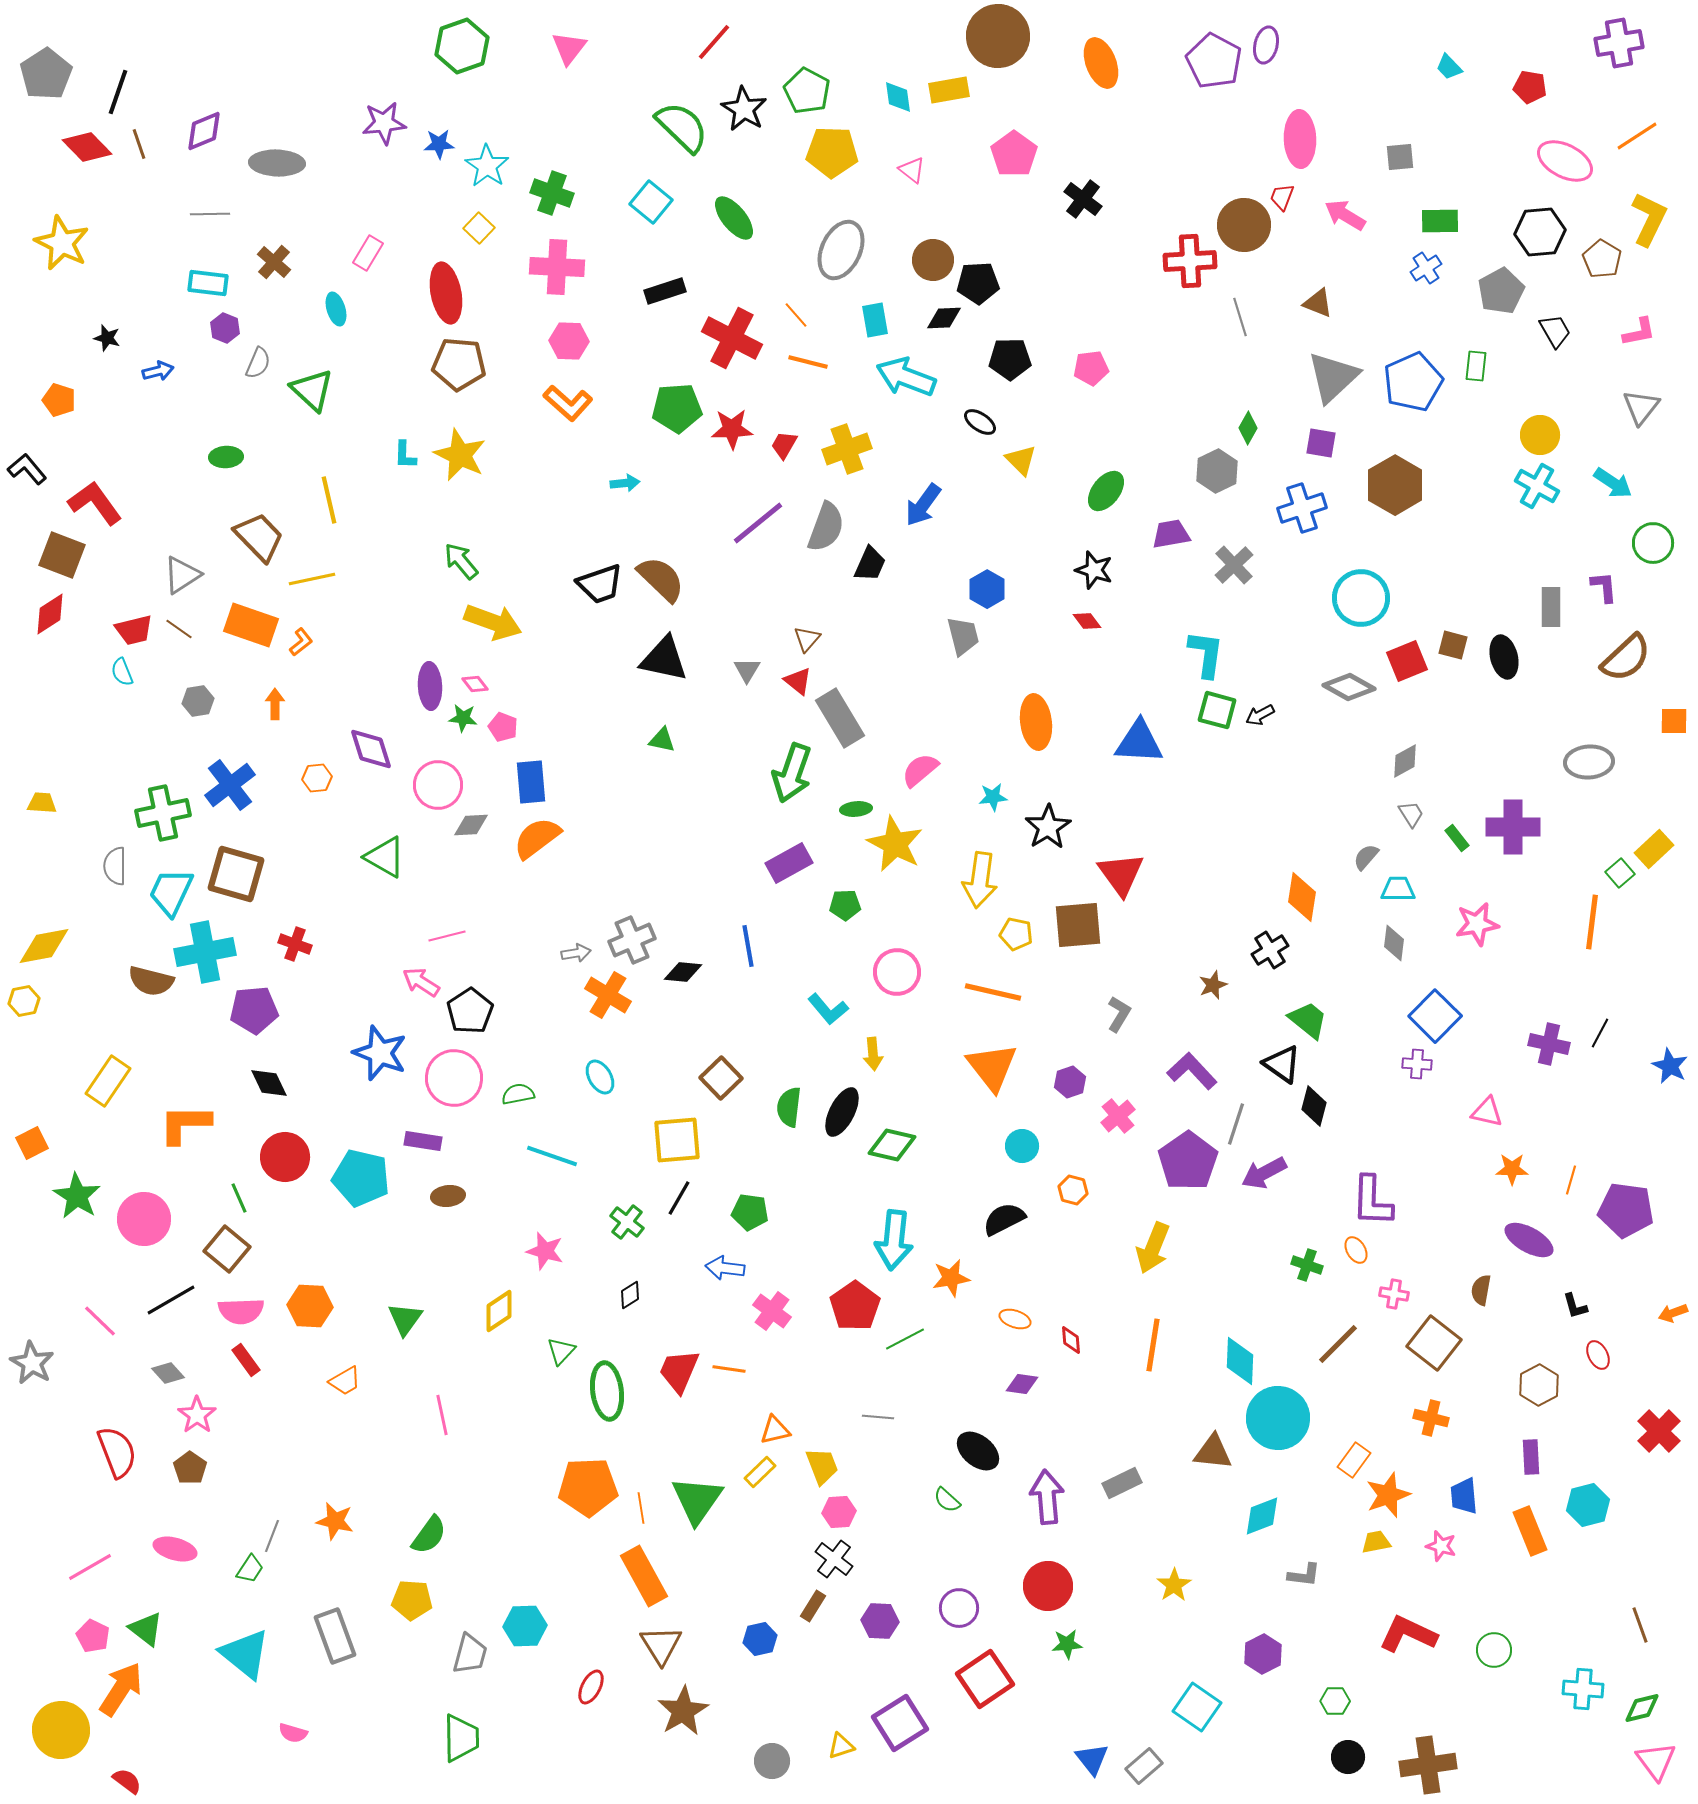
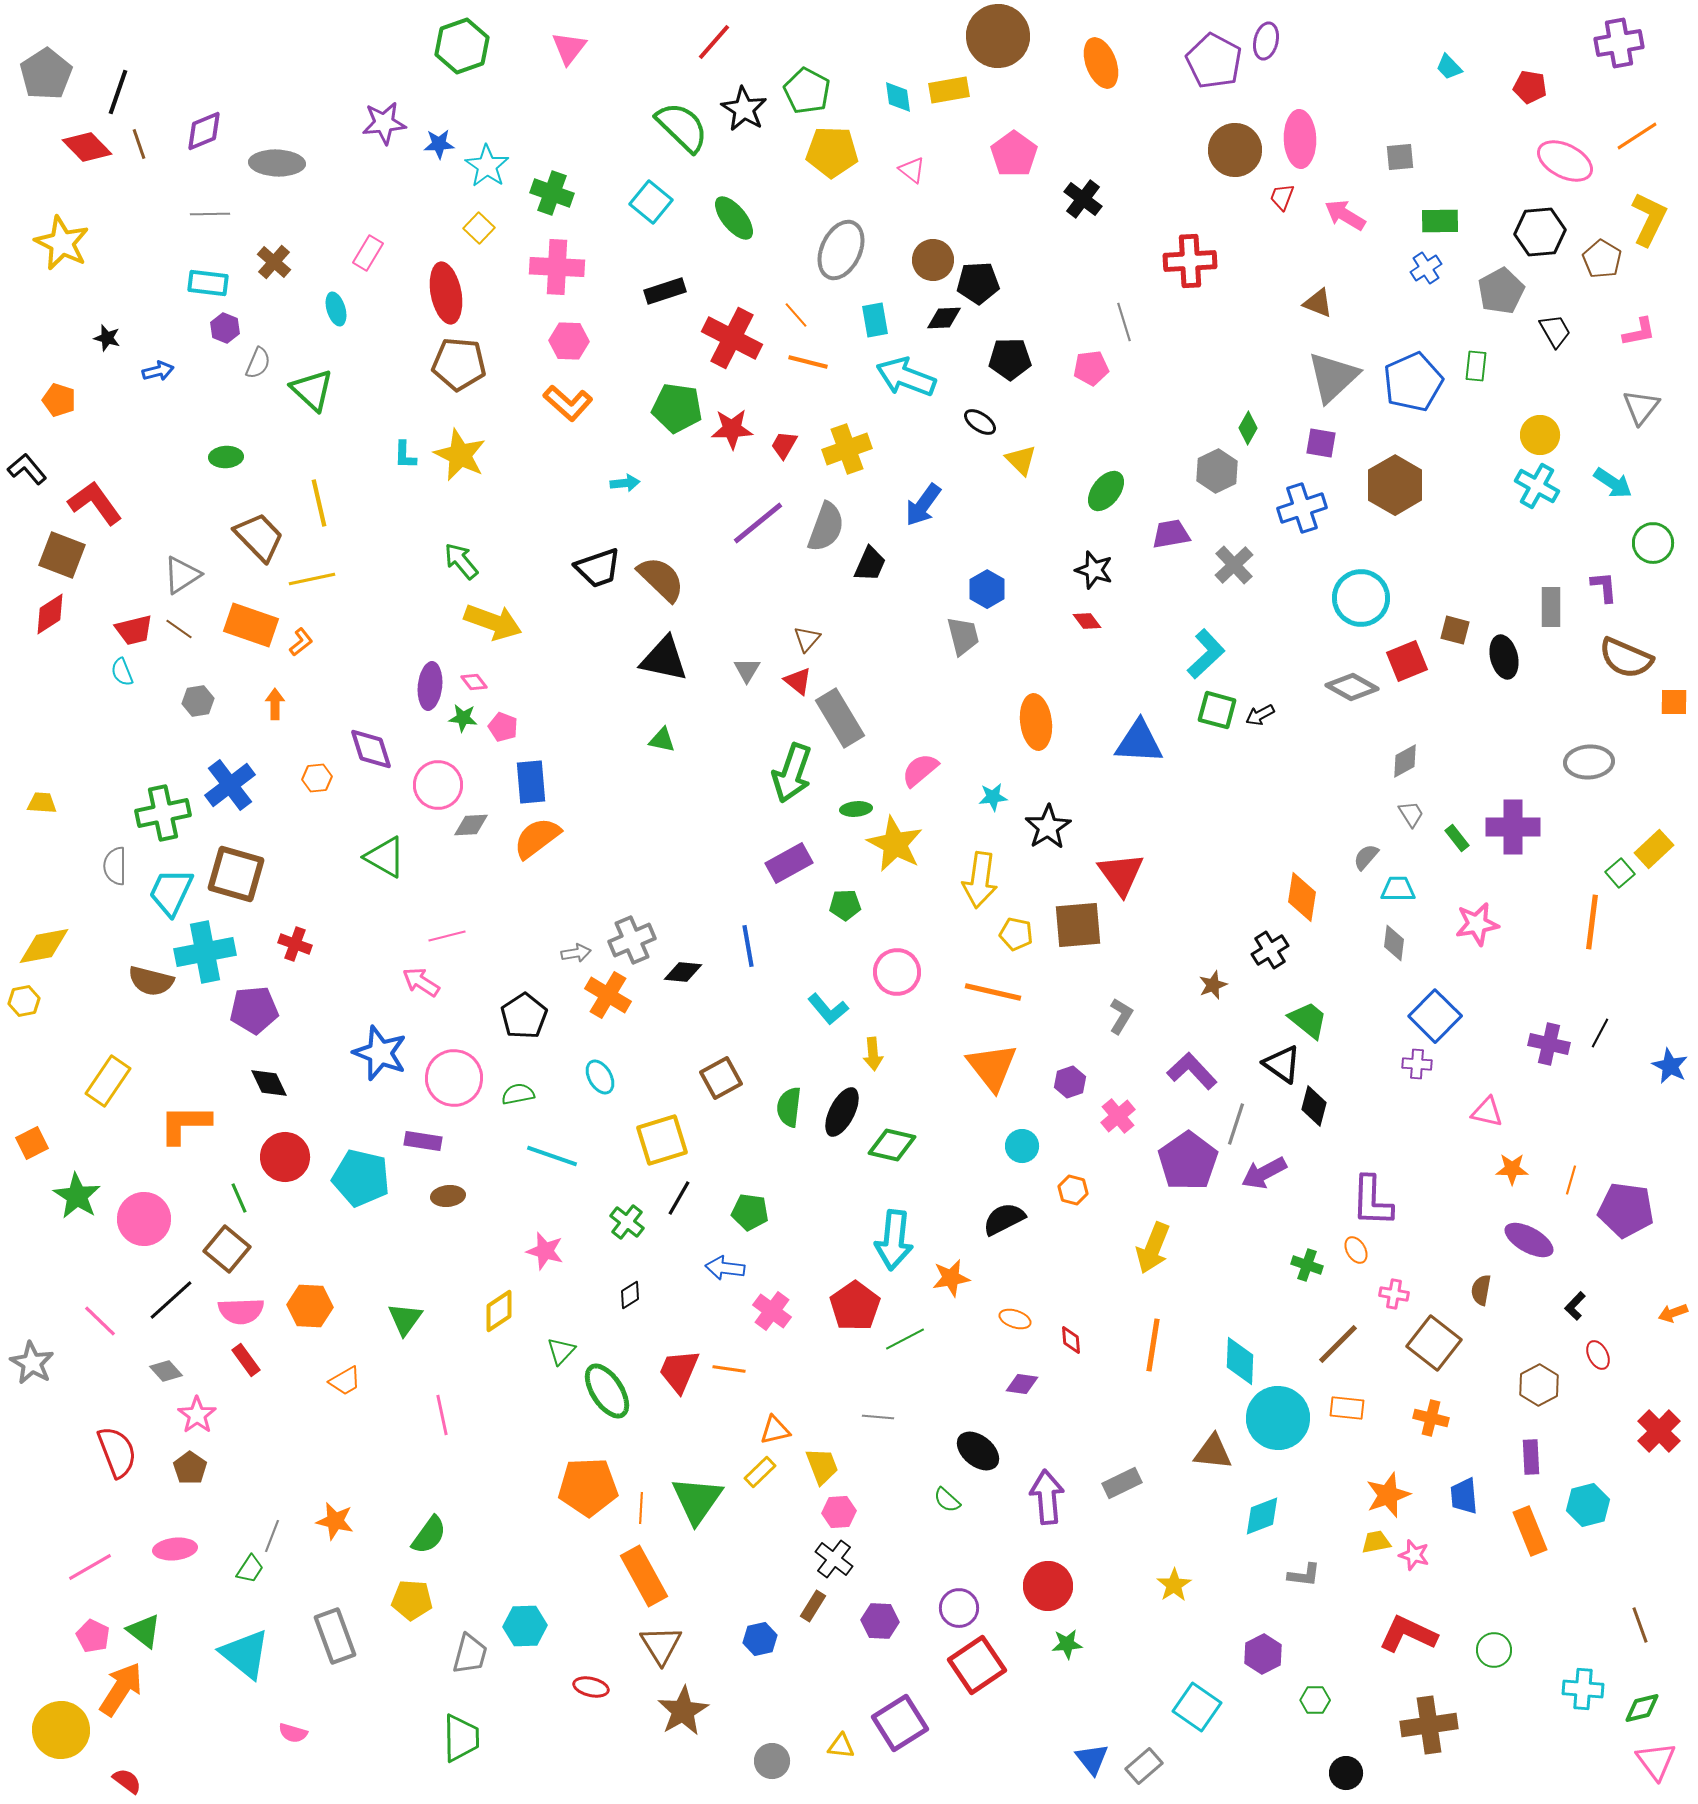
purple ellipse at (1266, 45): moved 4 px up
brown circle at (1244, 225): moved 9 px left, 75 px up
gray line at (1240, 317): moved 116 px left, 5 px down
green pentagon at (677, 408): rotated 12 degrees clockwise
yellow line at (329, 500): moved 10 px left, 3 px down
black trapezoid at (600, 584): moved 2 px left, 16 px up
brown square at (1453, 645): moved 2 px right, 15 px up
cyan L-shape at (1206, 654): rotated 39 degrees clockwise
brown semicircle at (1626, 658): rotated 66 degrees clockwise
pink diamond at (475, 684): moved 1 px left, 2 px up
purple ellipse at (430, 686): rotated 9 degrees clockwise
gray diamond at (1349, 687): moved 3 px right
orange square at (1674, 721): moved 19 px up
black pentagon at (470, 1011): moved 54 px right, 5 px down
gray L-shape at (1119, 1014): moved 2 px right, 2 px down
brown square at (721, 1078): rotated 15 degrees clockwise
yellow square at (677, 1140): moved 15 px left; rotated 12 degrees counterclockwise
black line at (171, 1300): rotated 12 degrees counterclockwise
black L-shape at (1575, 1306): rotated 60 degrees clockwise
gray diamond at (168, 1373): moved 2 px left, 2 px up
green ellipse at (607, 1391): rotated 26 degrees counterclockwise
orange rectangle at (1354, 1460): moved 7 px left, 52 px up; rotated 60 degrees clockwise
orange line at (641, 1508): rotated 12 degrees clockwise
pink star at (1441, 1546): moved 27 px left, 9 px down
pink ellipse at (175, 1549): rotated 21 degrees counterclockwise
green triangle at (146, 1629): moved 2 px left, 2 px down
red square at (985, 1679): moved 8 px left, 14 px up
red ellipse at (591, 1687): rotated 76 degrees clockwise
green hexagon at (1335, 1701): moved 20 px left, 1 px up
yellow triangle at (841, 1746): rotated 24 degrees clockwise
black circle at (1348, 1757): moved 2 px left, 16 px down
brown cross at (1428, 1765): moved 1 px right, 40 px up
